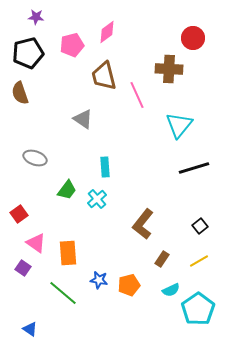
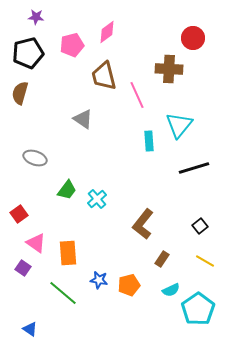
brown semicircle: rotated 35 degrees clockwise
cyan rectangle: moved 44 px right, 26 px up
yellow line: moved 6 px right; rotated 60 degrees clockwise
